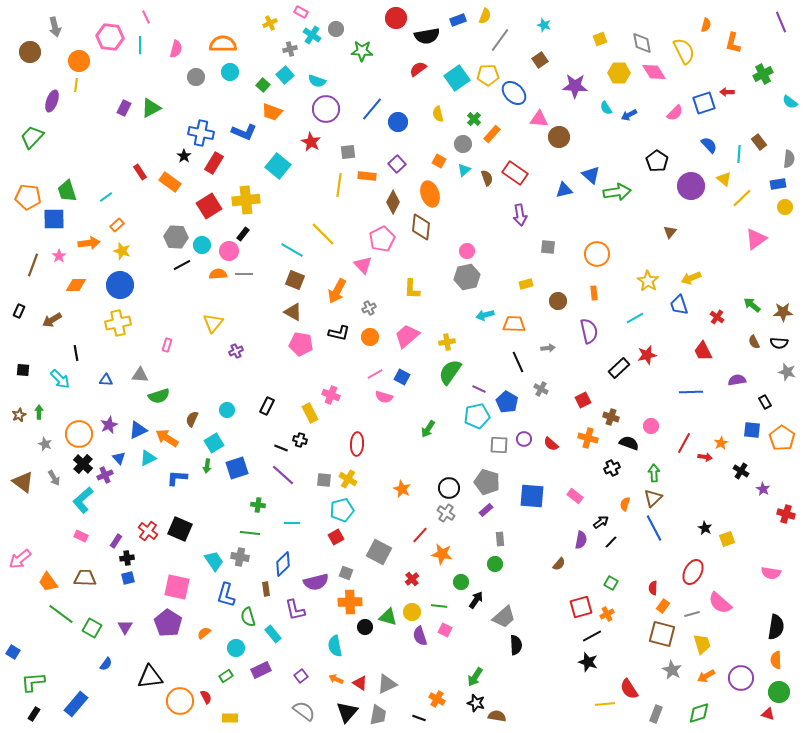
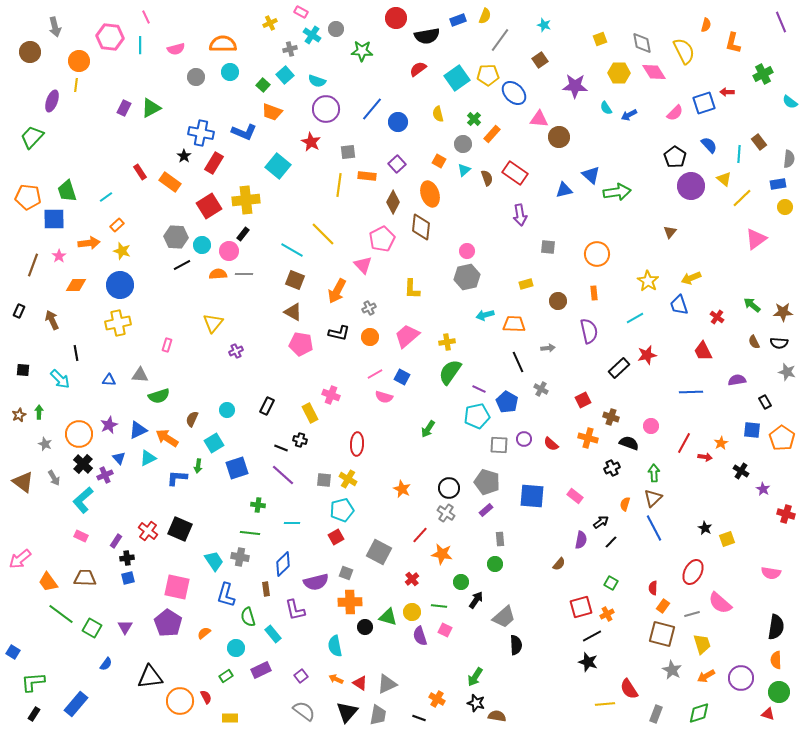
pink semicircle at (176, 49): rotated 60 degrees clockwise
black pentagon at (657, 161): moved 18 px right, 4 px up
brown arrow at (52, 320): rotated 96 degrees clockwise
blue triangle at (106, 380): moved 3 px right
green arrow at (207, 466): moved 9 px left
